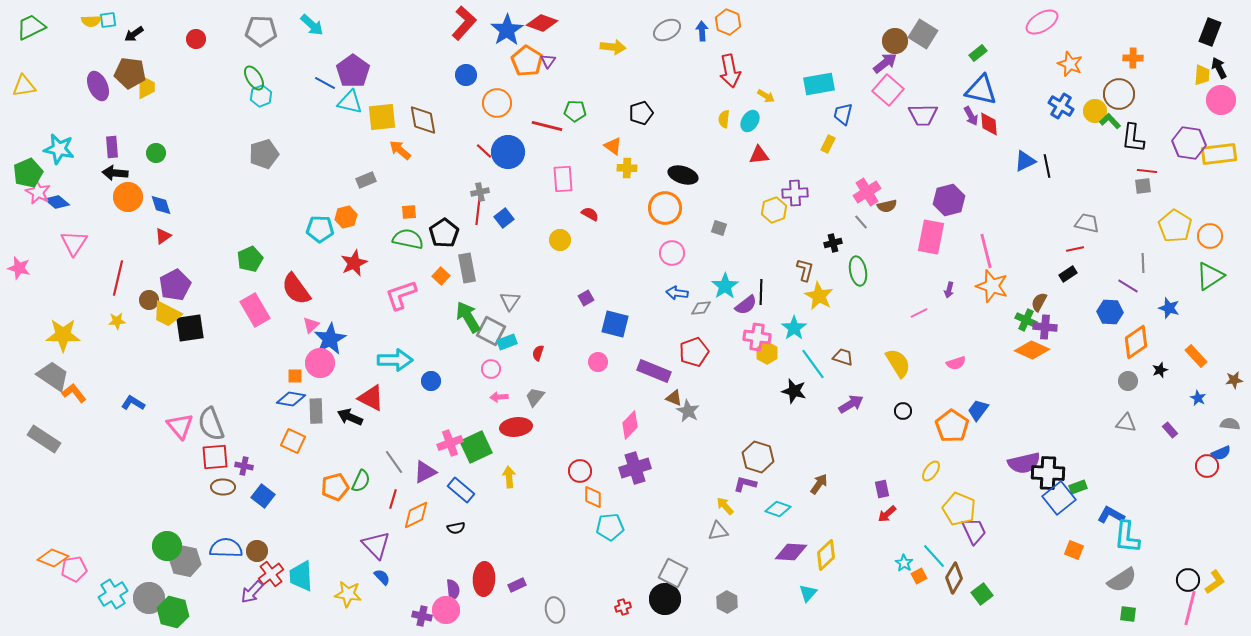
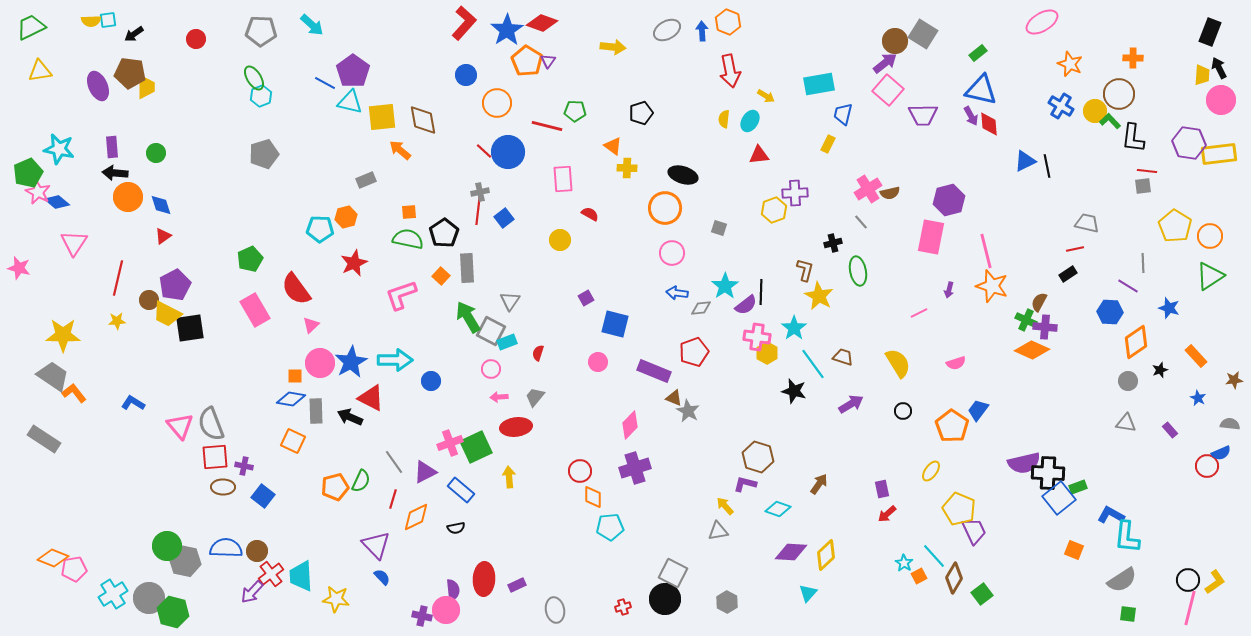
yellow triangle at (24, 86): moved 16 px right, 15 px up
pink cross at (867, 192): moved 1 px right, 3 px up
brown semicircle at (887, 206): moved 3 px right, 13 px up
gray rectangle at (467, 268): rotated 8 degrees clockwise
blue star at (330, 339): moved 21 px right, 23 px down
orange diamond at (416, 515): moved 2 px down
yellow star at (348, 594): moved 12 px left, 5 px down
